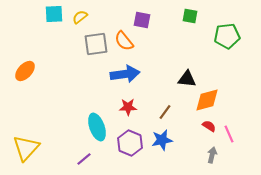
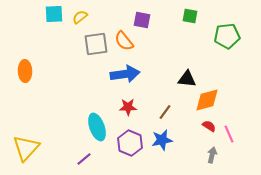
orange ellipse: rotated 45 degrees counterclockwise
